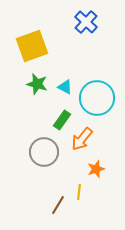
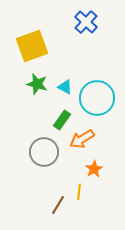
orange arrow: rotated 20 degrees clockwise
orange star: moved 2 px left; rotated 12 degrees counterclockwise
